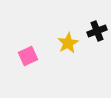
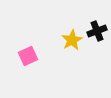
yellow star: moved 4 px right, 3 px up
